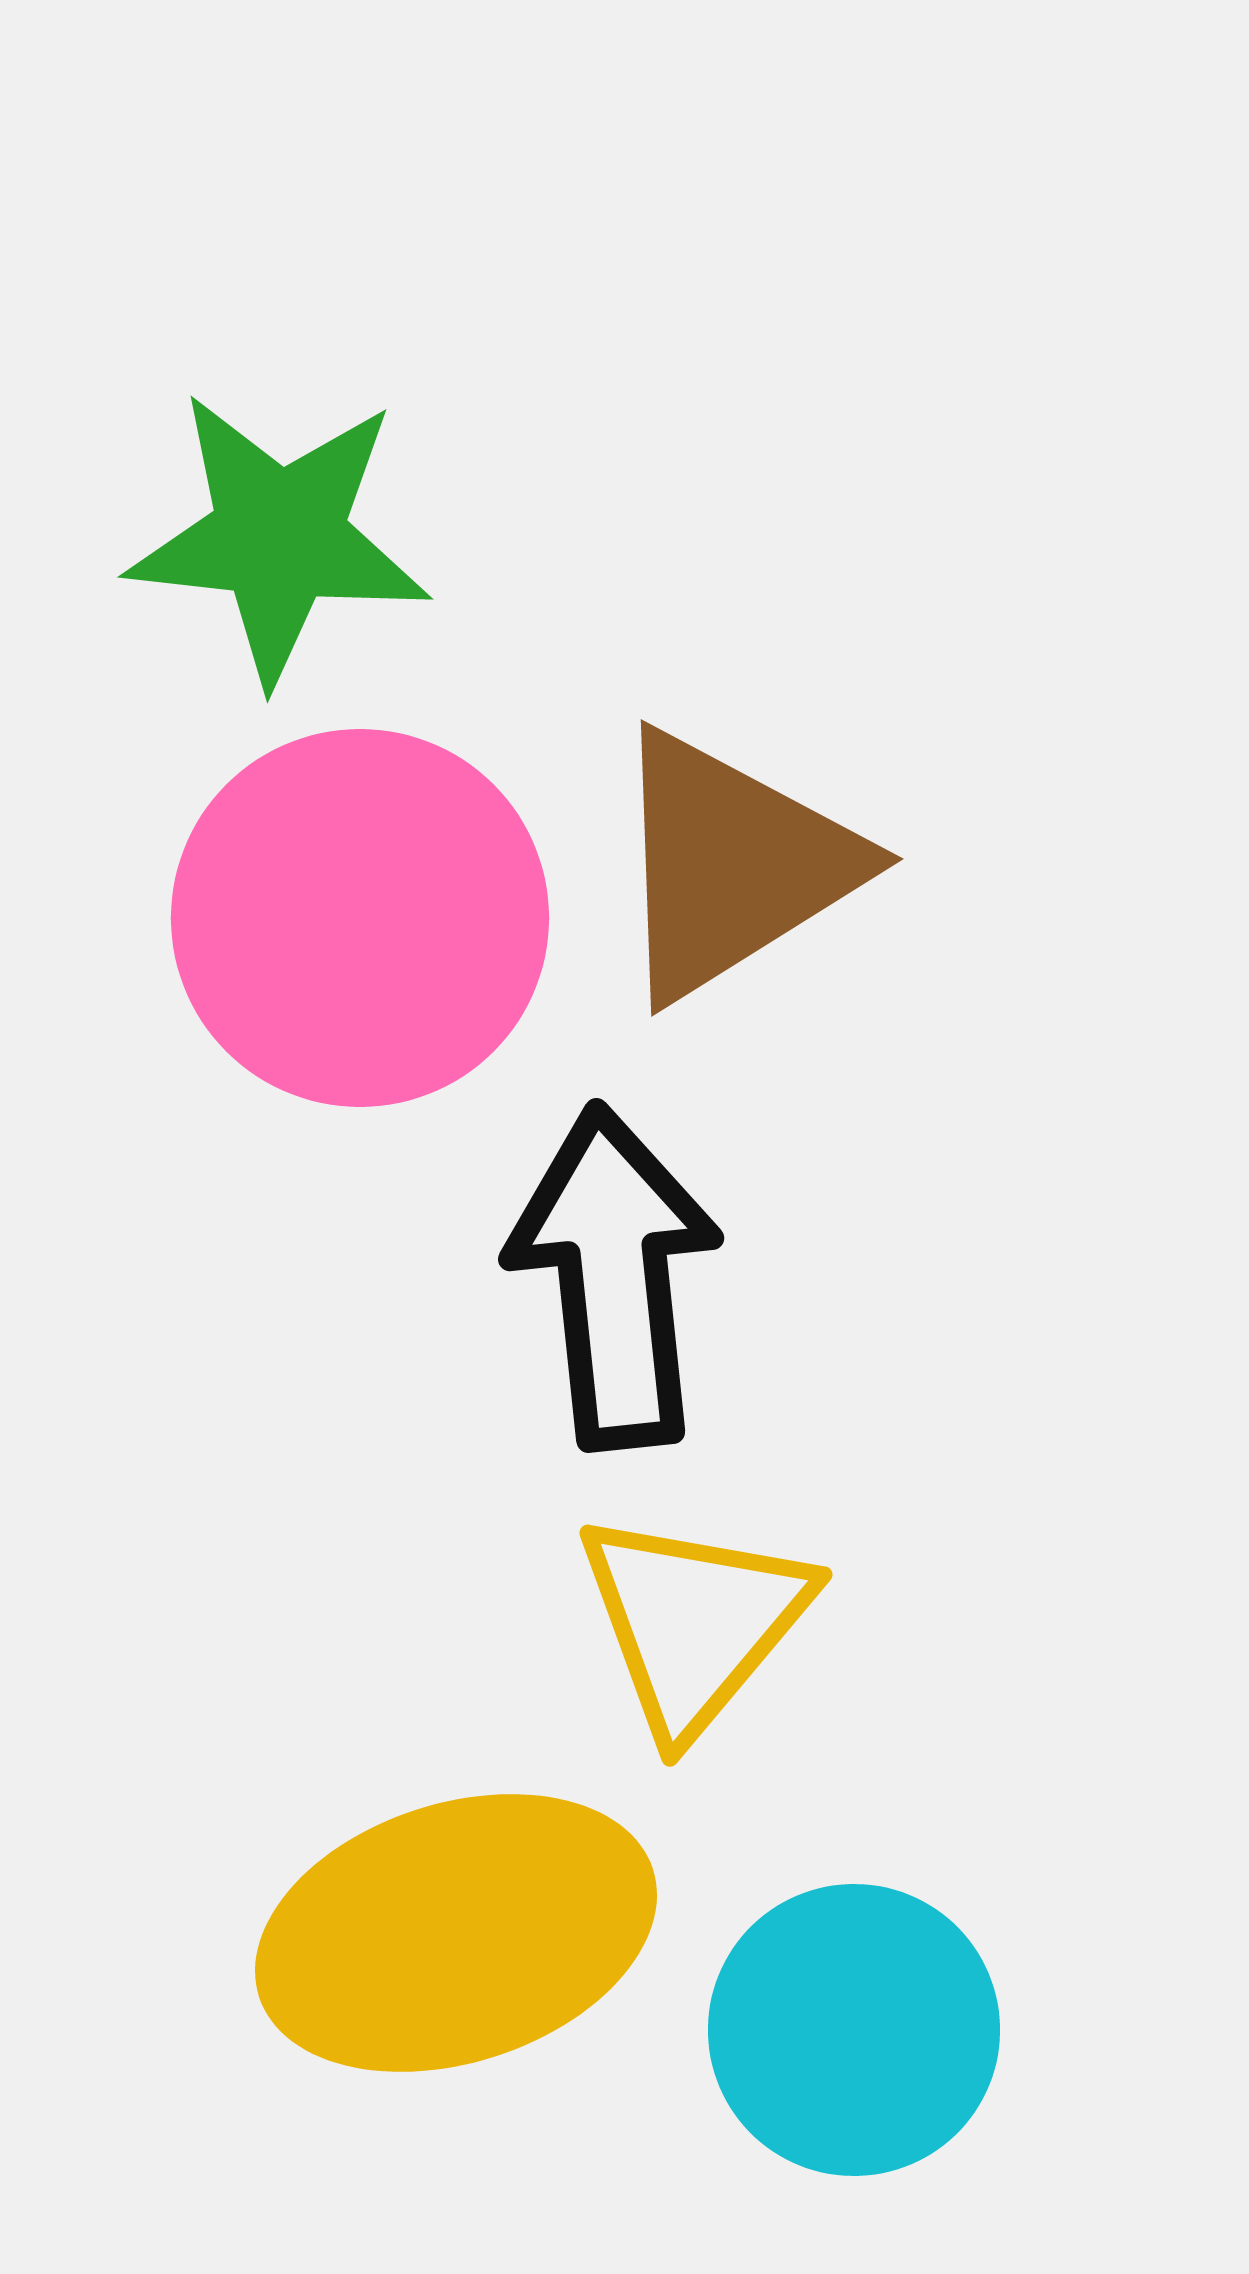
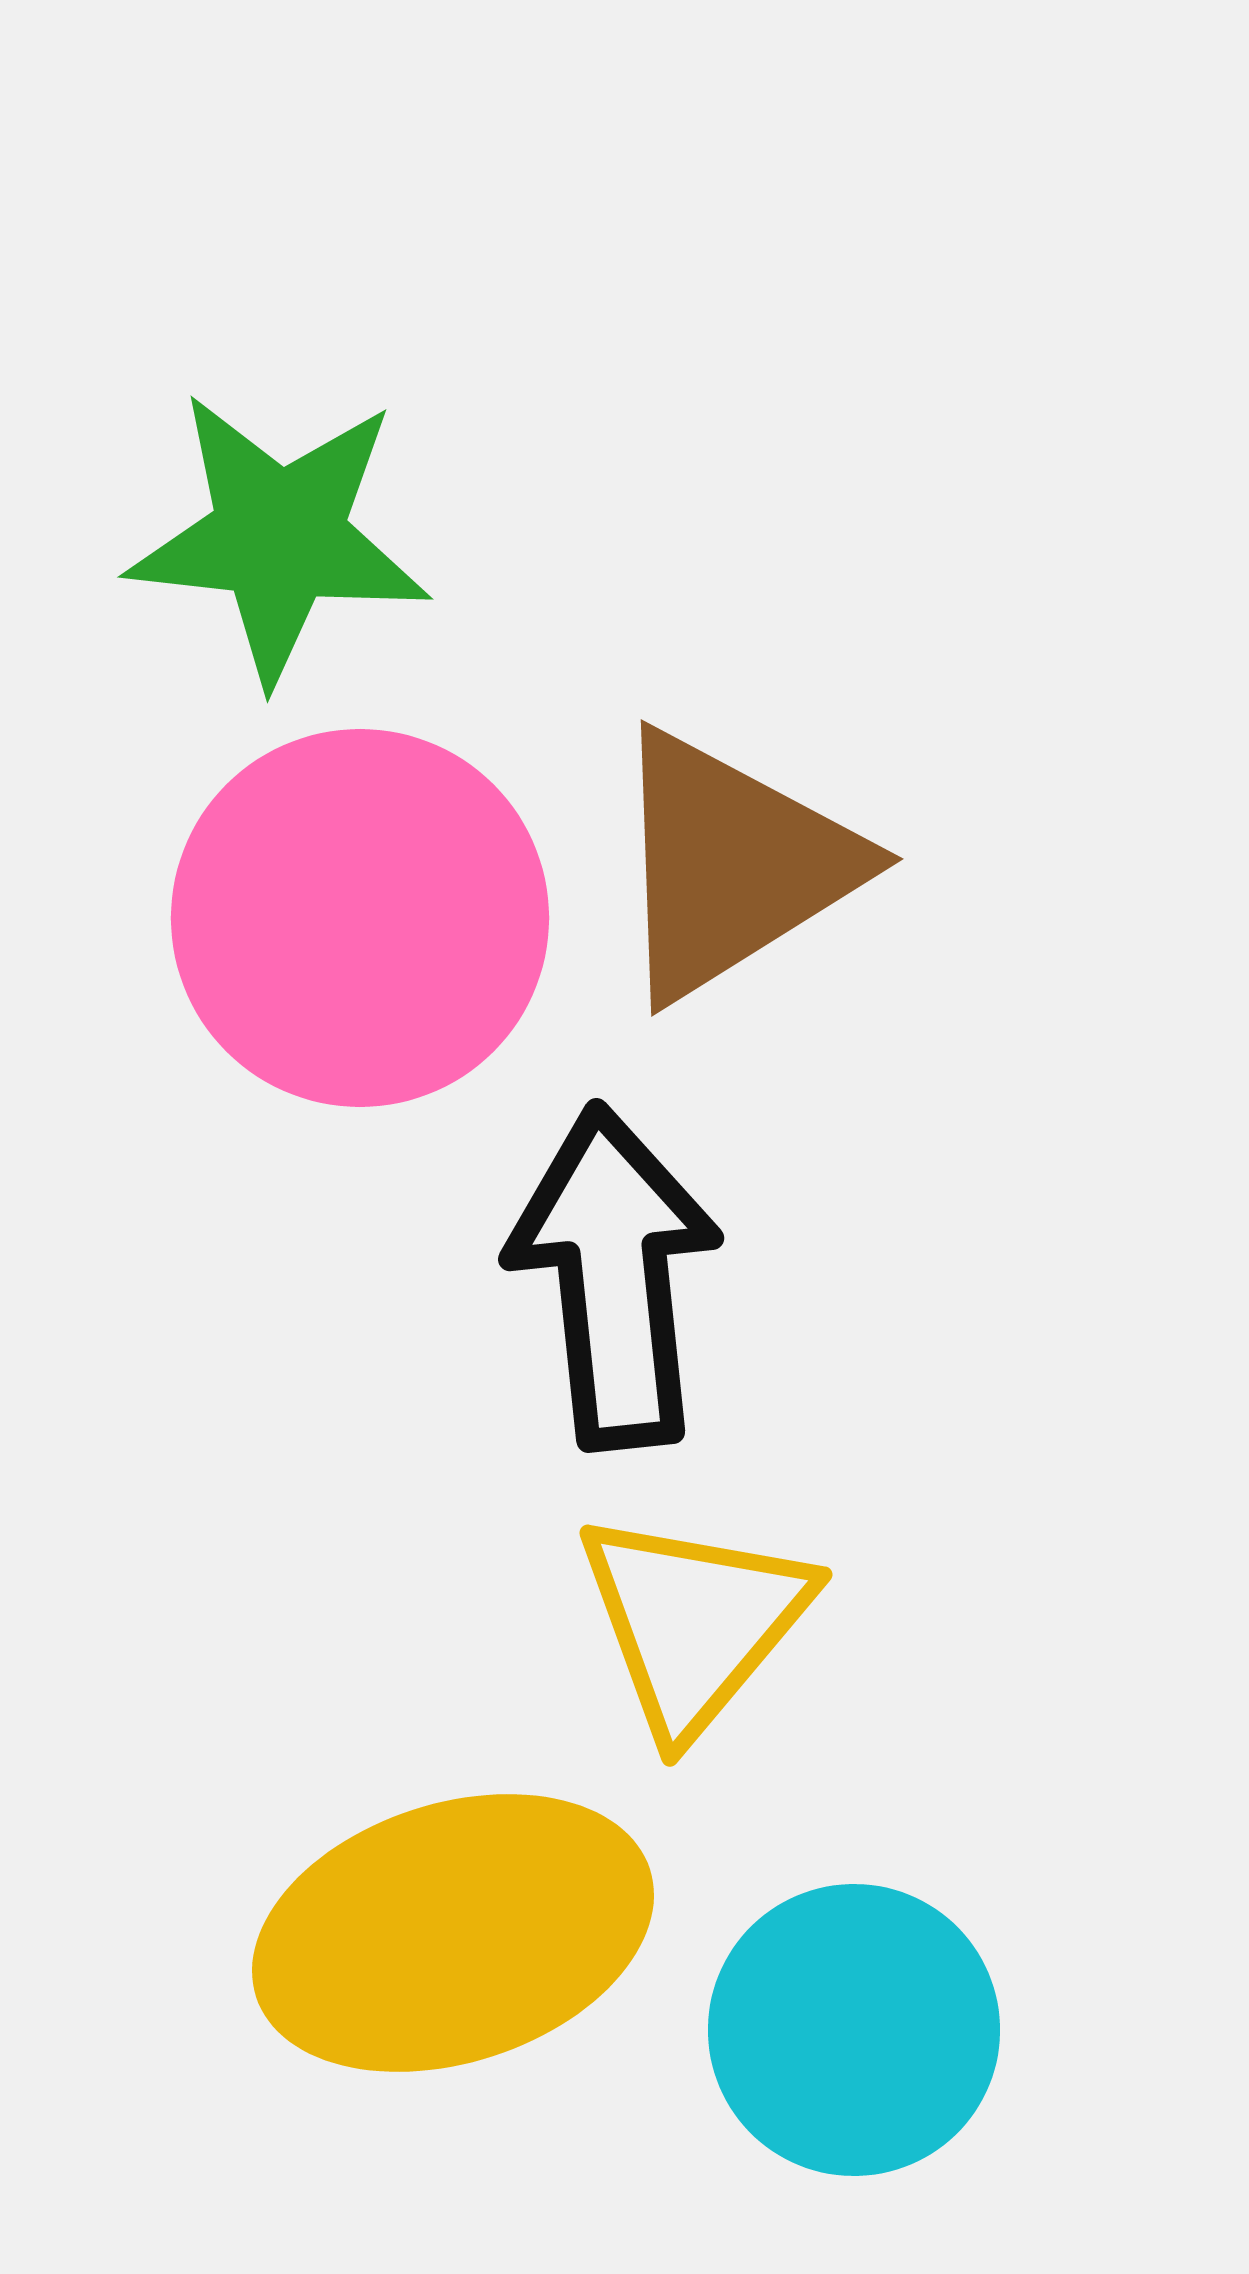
yellow ellipse: moved 3 px left
